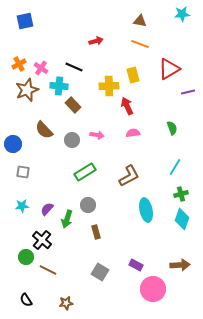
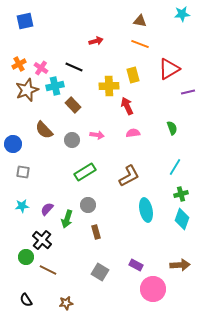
cyan cross at (59, 86): moved 4 px left; rotated 18 degrees counterclockwise
